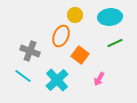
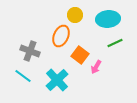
cyan ellipse: moved 2 px left, 2 px down
pink arrow: moved 3 px left, 12 px up
